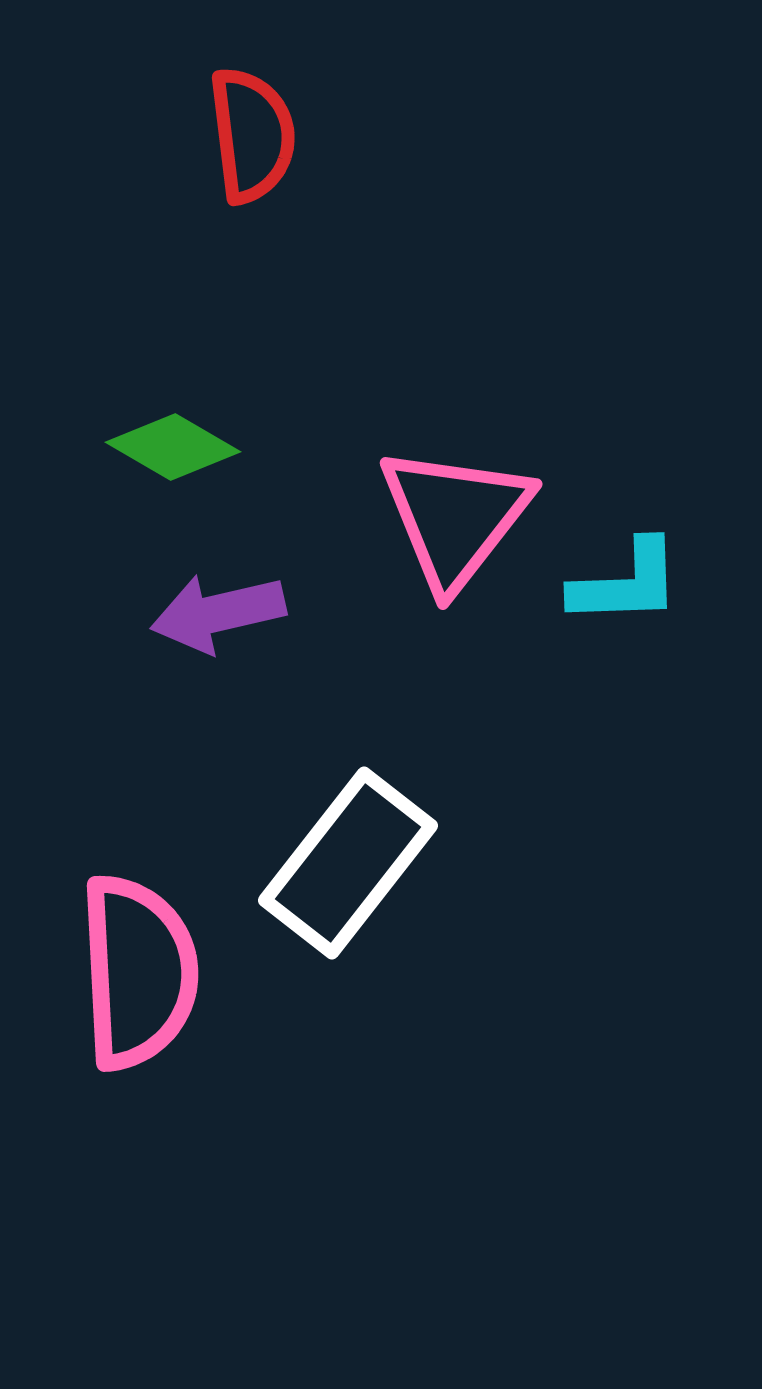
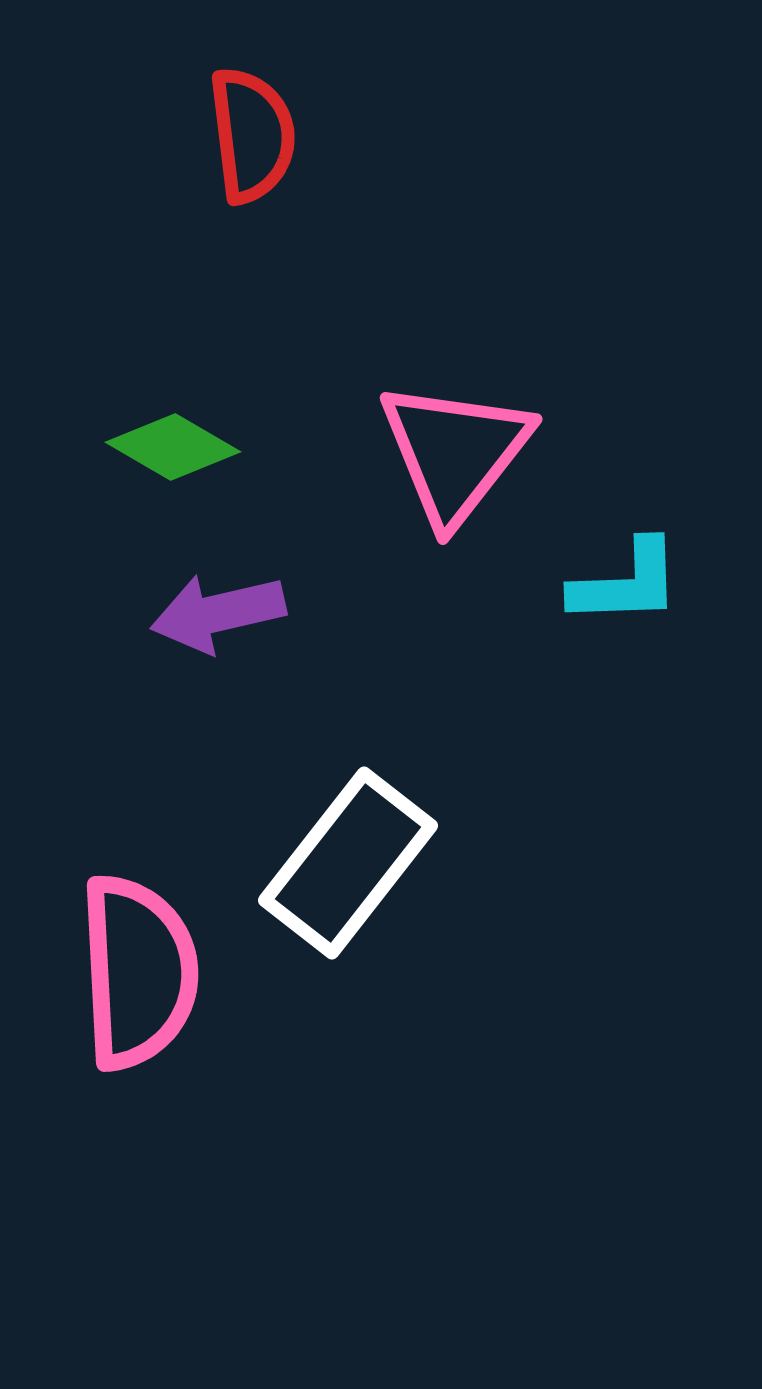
pink triangle: moved 65 px up
